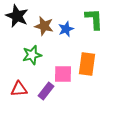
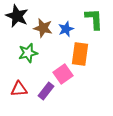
brown star: moved 1 px left, 2 px down
green star: moved 4 px left, 2 px up
orange rectangle: moved 7 px left, 10 px up
pink square: rotated 36 degrees counterclockwise
